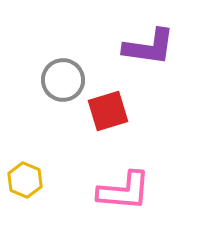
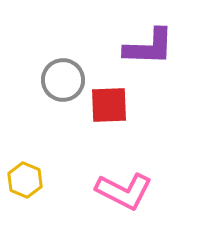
purple L-shape: rotated 6 degrees counterclockwise
red square: moved 1 px right, 6 px up; rotated 15 degrees clockwise
pink L-shape: rotated 22 degrees clockwise
